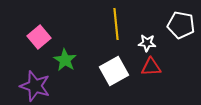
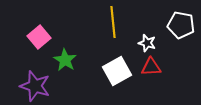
yellow line: moved 3 px left, 2 px up
white star: rotated 12 degrees clockwise
white square: moved 3 px right
